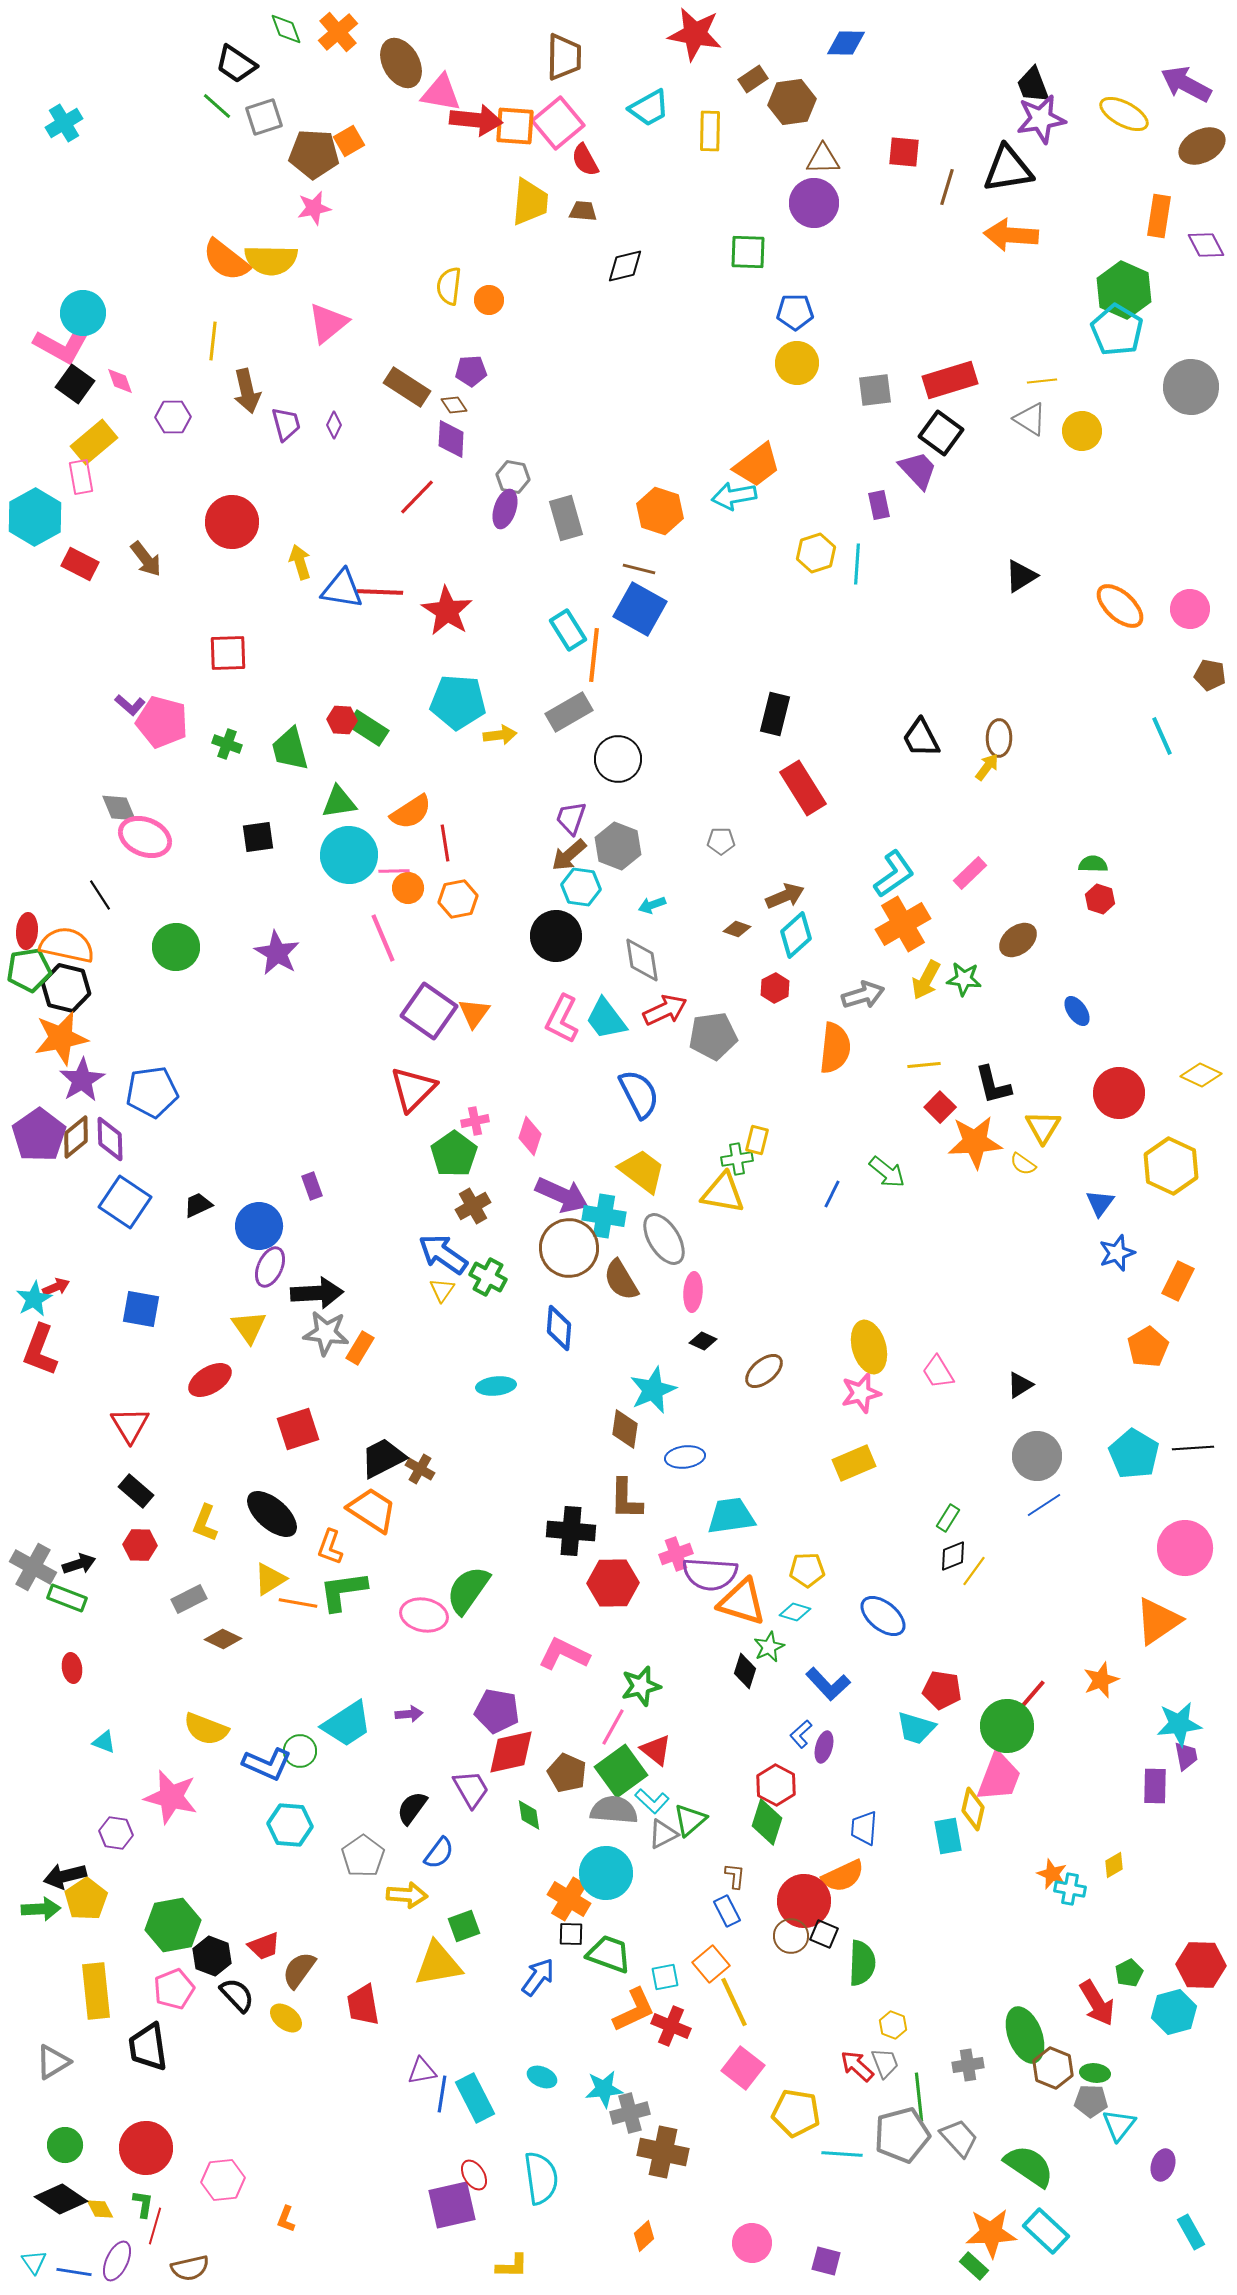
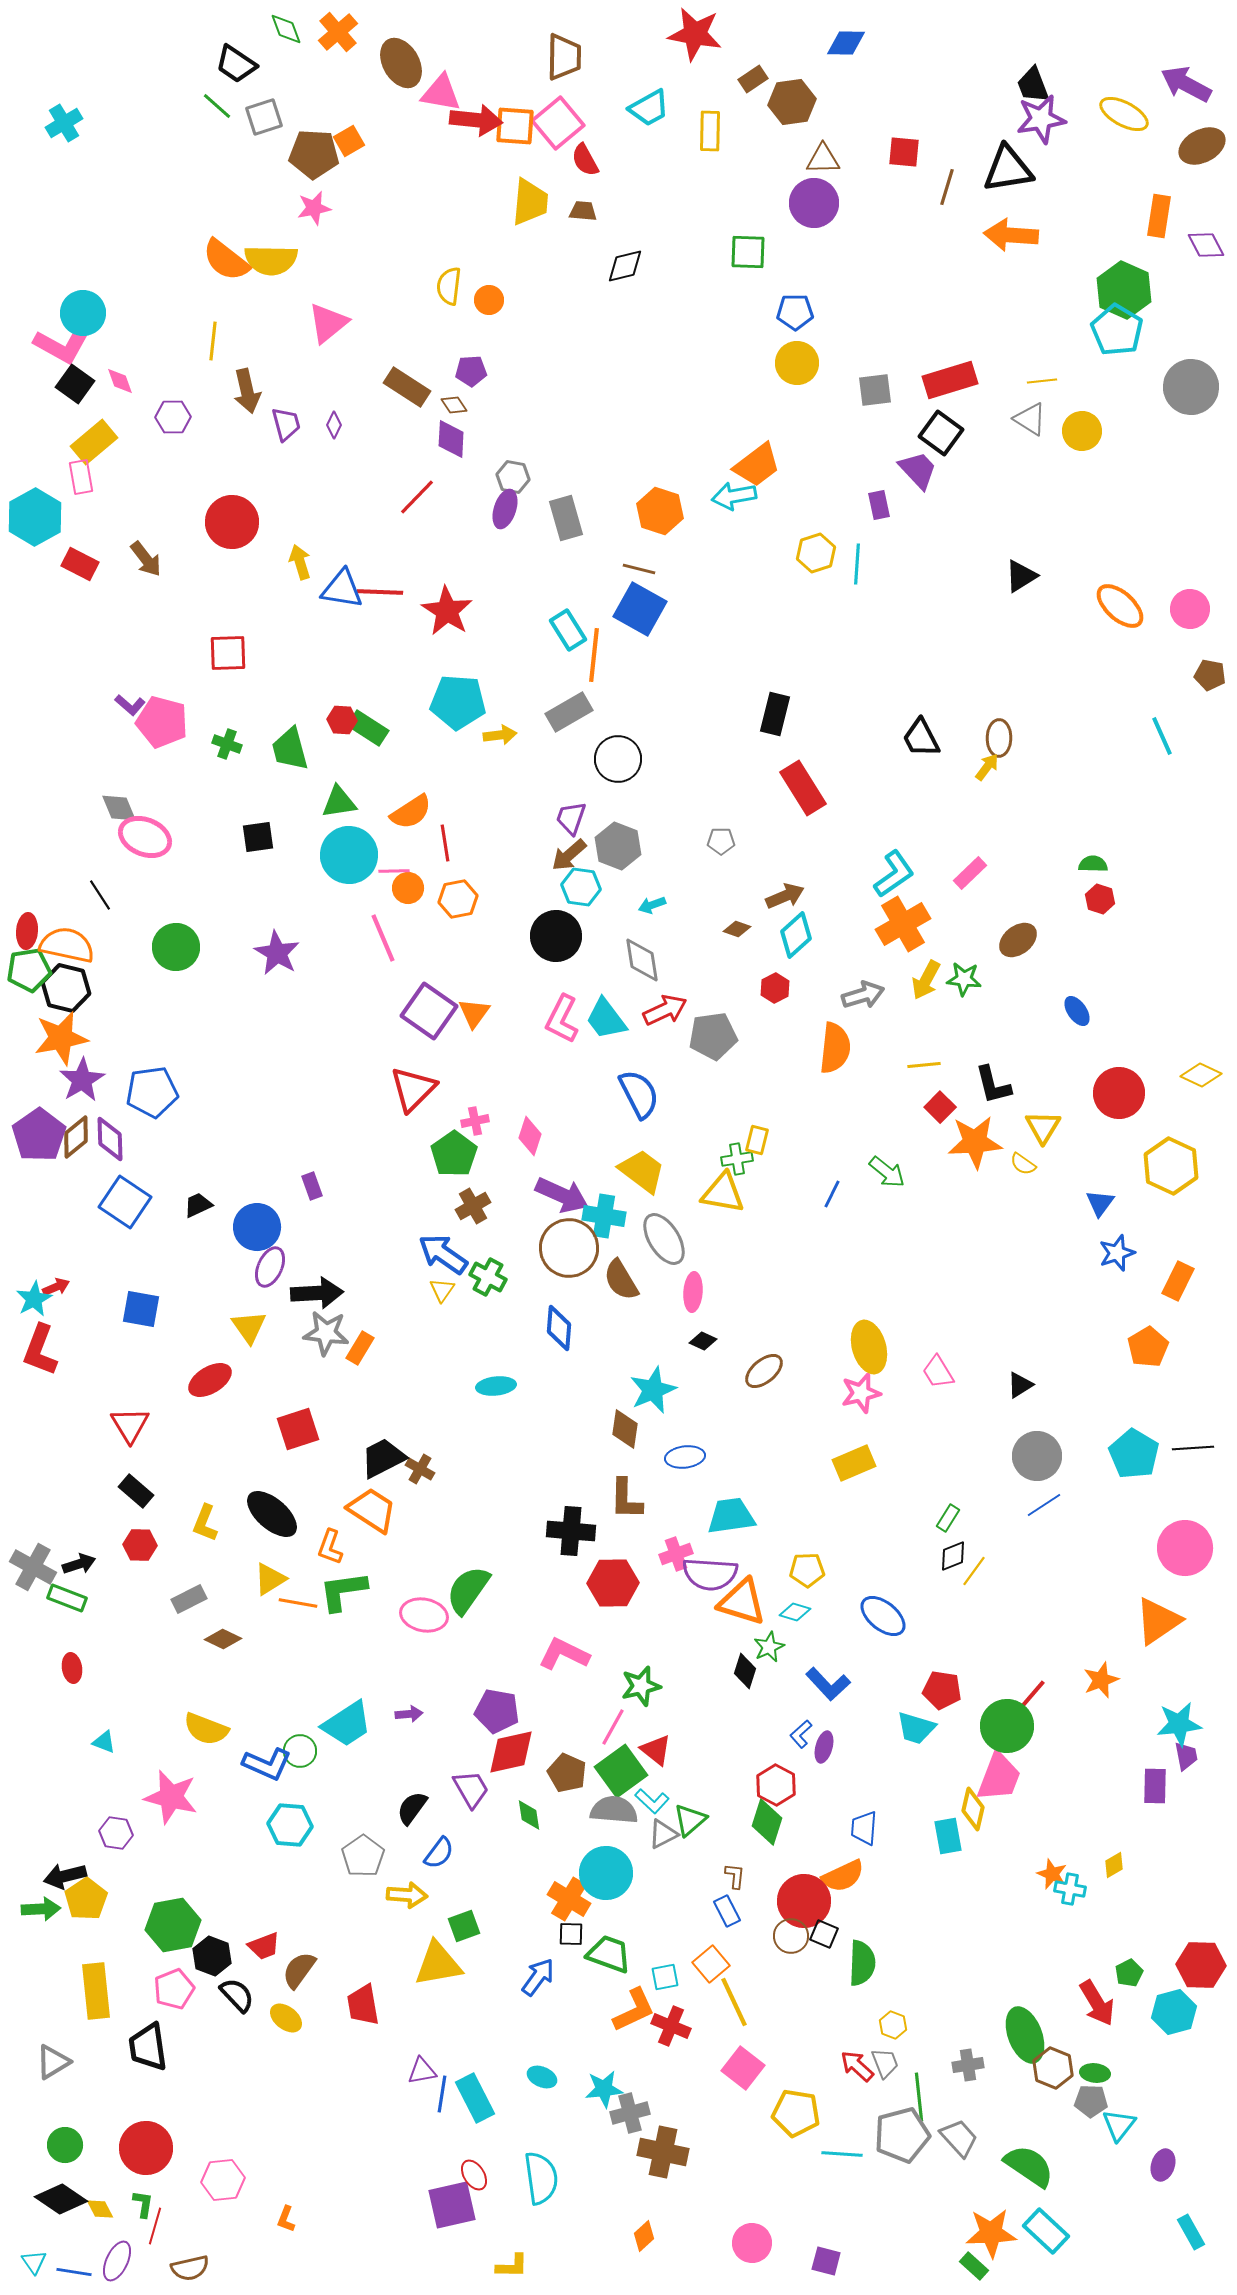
blue circle at (259, 1226): moved 2 px left, 1 px down
